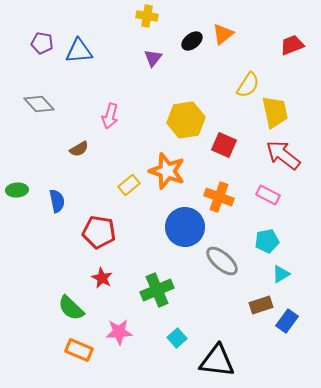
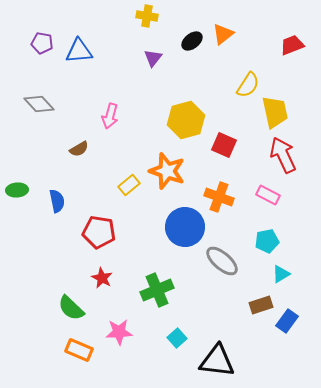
yellow hexagon: rotated 6 degrees counterclockwise
red arrow: rotated 27 degrees clockwise
